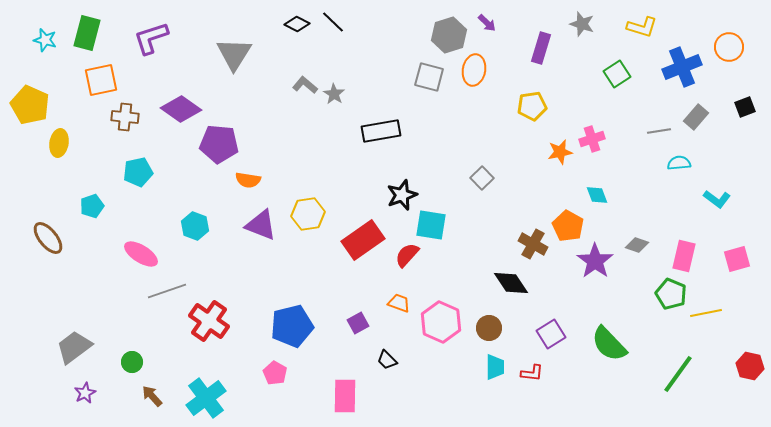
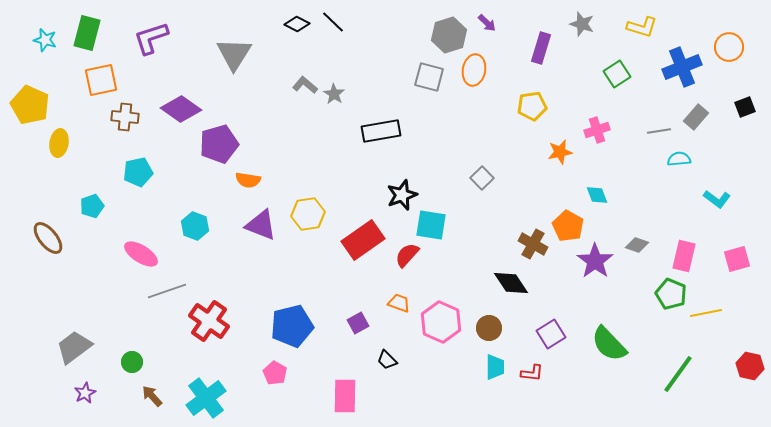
pink cross at (592, 139): moved 5 px right, 9 px up
purple pentagon at (219, 144): rotated 21 degrees counterclockwise
cyan semicircle at (679, 163): moved 4 px up
